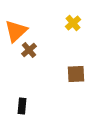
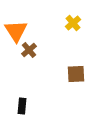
orange triangle: rotated 20 degrees counterclockwise
